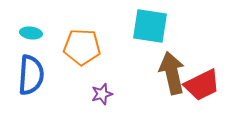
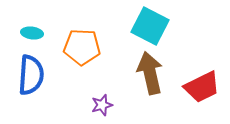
cyan square: rotated 18 degrees clockwise
cyan ellipse: moved 1 px right
brown arrow: moved 22 px left
red trapezoid: moved 2 px down
purple star: moved 11 px down
